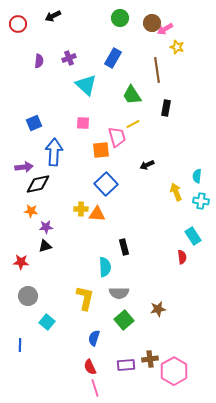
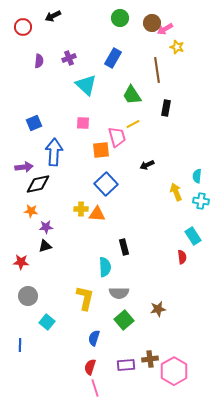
red circle at (18, 24): moved 5 px right, 3 px down
red semicircle at (90, 367): rotated 42 degrees clockwise
